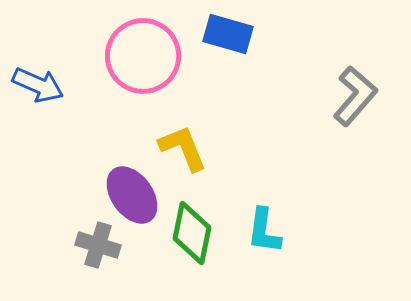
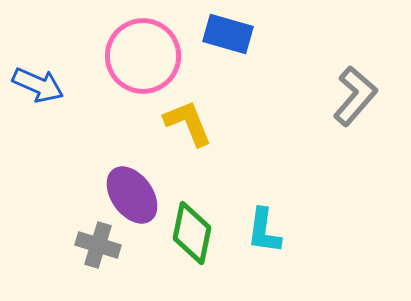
yellow L-shape: moved 5 px right, 25 px up
